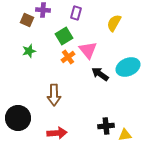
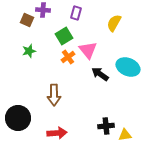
cyan ellipse: rotated 45 degrees clockwise
